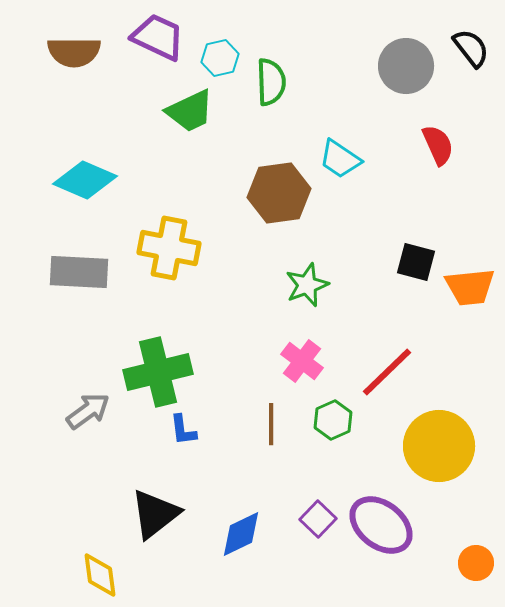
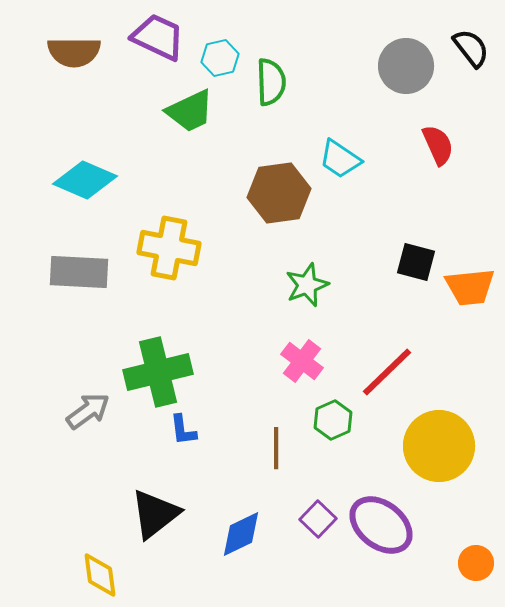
brown line: moved 5 px right, 24 px down
